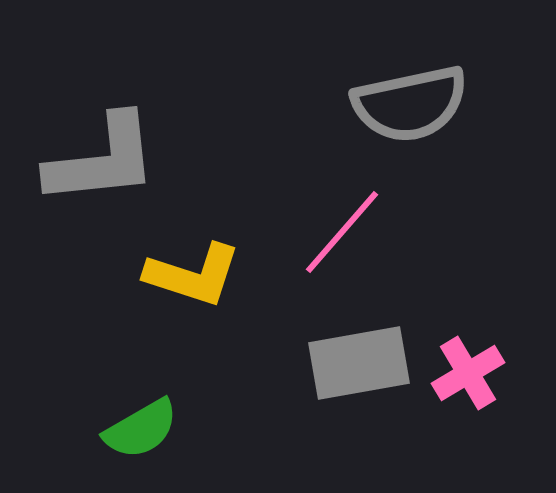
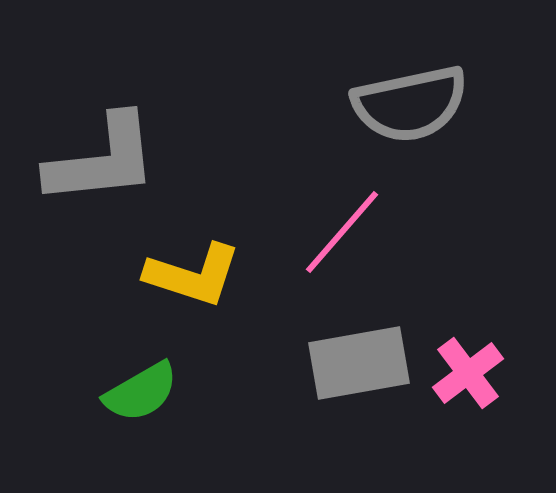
pink cross: rotated 6 degrees counterclockwise
green semicircle: moved 37 px up
